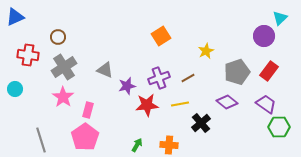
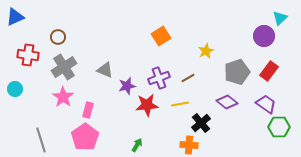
orange cross: moved 20 px right
